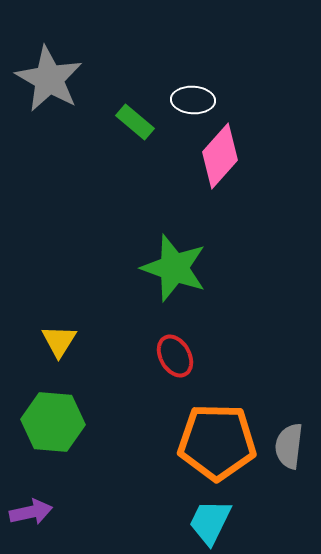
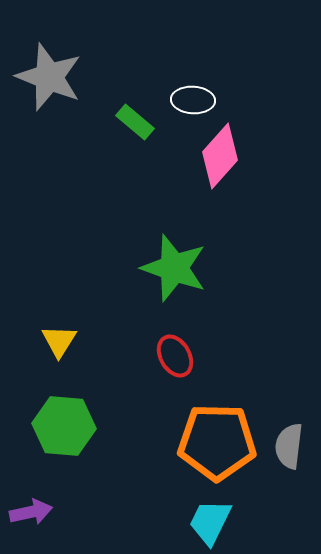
gray star: moved 2 px up; rotated 8 degrees counterclockwise
green hexagon: moved 11 px right, 4 px down
